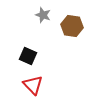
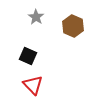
gray star: moved 7 px left, 2 px down; rotated 14 degrees clockwise
brown hexagon: moved 1 px right; rotated 15 degrees clockwise
